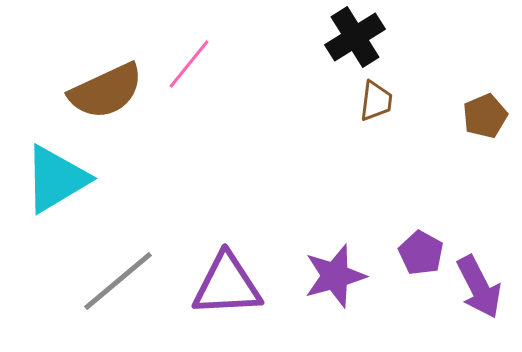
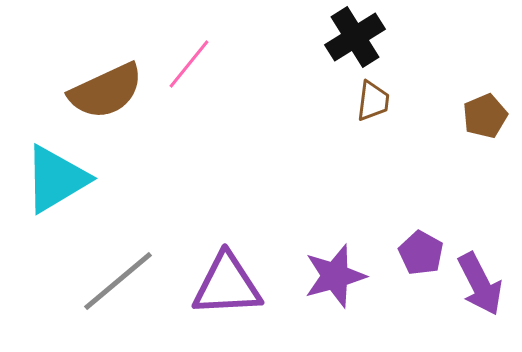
brown trapezoid: moved 3 px left
purple arrow: moved 1 px right, 3 px up
